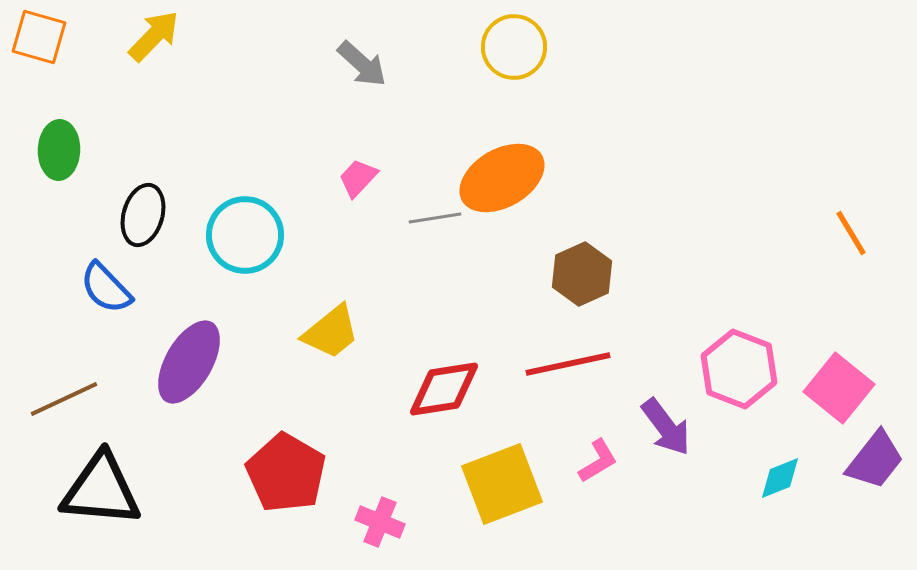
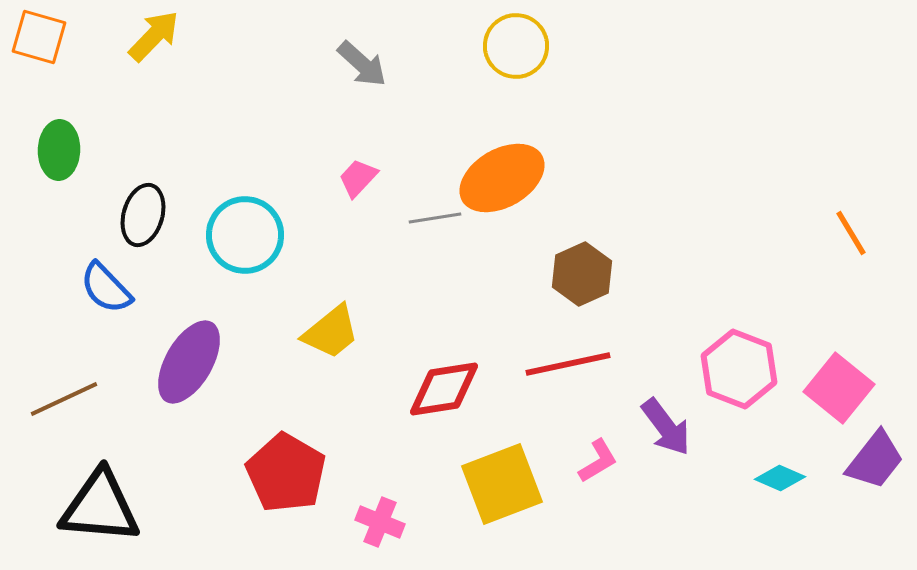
yellow circle: moved 2 px right, 1 px up
cyan diamond: rotated 45 degrees clockwise
black triangle: moved 1 px left, 17 px down
